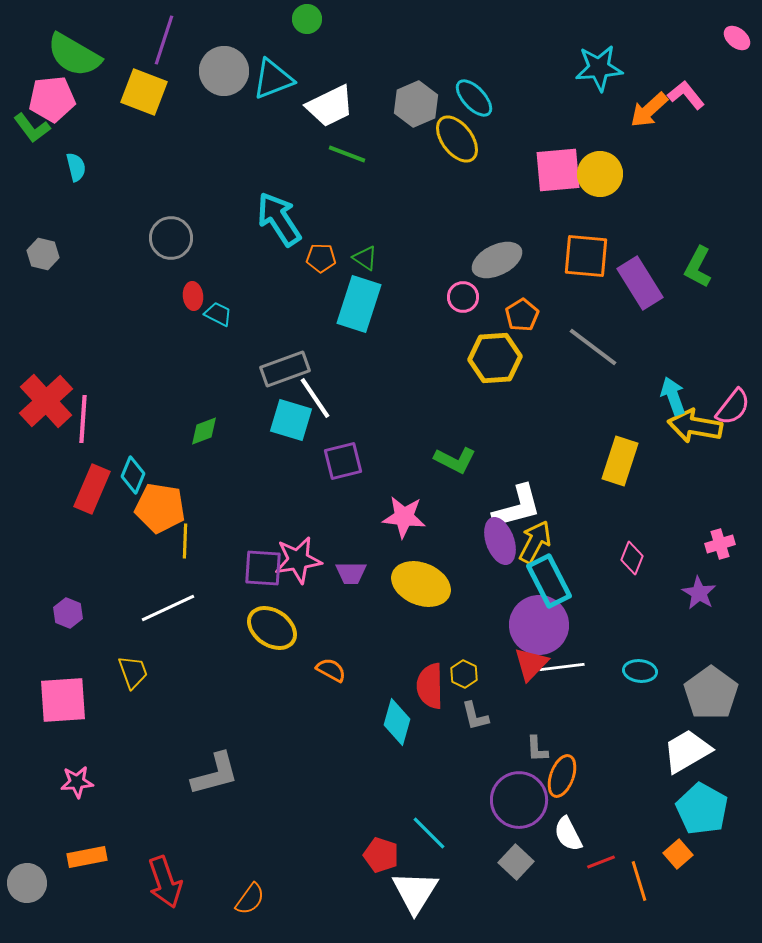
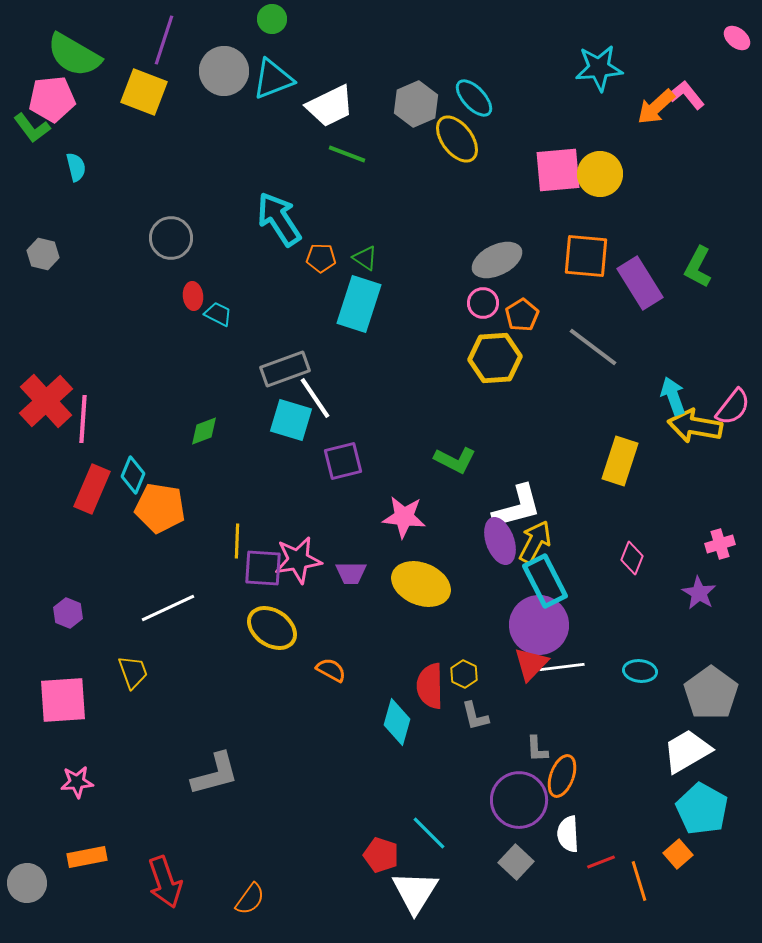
green circle at (307, 19): moved 35 px left
orange arrow at (649, 110): moved 7 px right, 3 px up
pink circle at (463, 297): moved 20 px right, 6 px down
yellow line at (185, 541): moved 52 px right
cyan rectangle at (549, 581): moved 4 px left
white semicircle at (568, 834): rotated 24 degrees clockwise
